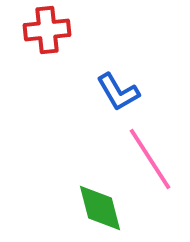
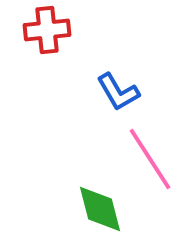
green diamond: moved 1 px down
